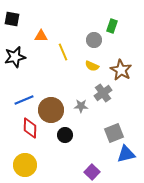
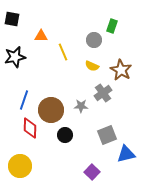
blue line: rotated 48 degrees counterclockwise
gray square: moved 7 px left, 2 px down
yellow circle: moved 5 px left, 1 px down
